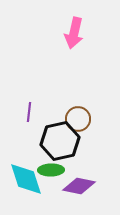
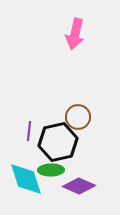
pink arrow: moved 1 px right, 1 px down
purple line: moved 19 px down
brown circle: moved 2 px up
black hexagon: moved 2 px left, 1 px down
purple diamond: rotated 12 degrees clockwise
